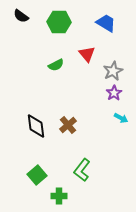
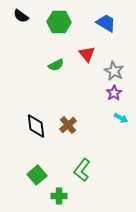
gray star: moved 1 px right; rotated 18 degrees counterclockwise
